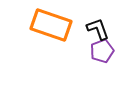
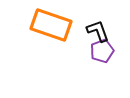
black L-shape: moved 2 px down
